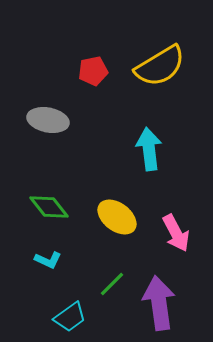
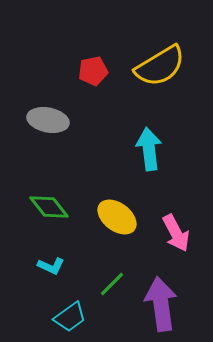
cyan L-shape: moved 3 px right, 6 px down
purple arrow: moved 2 px right, 1 px down
